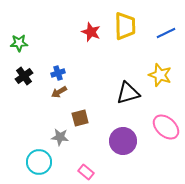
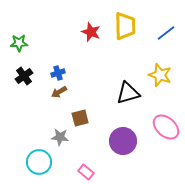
blue line: rotated 12 degrees counterclockwise
